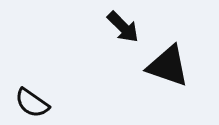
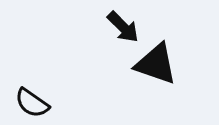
black triangle: moved 12 px left, 2 px up
